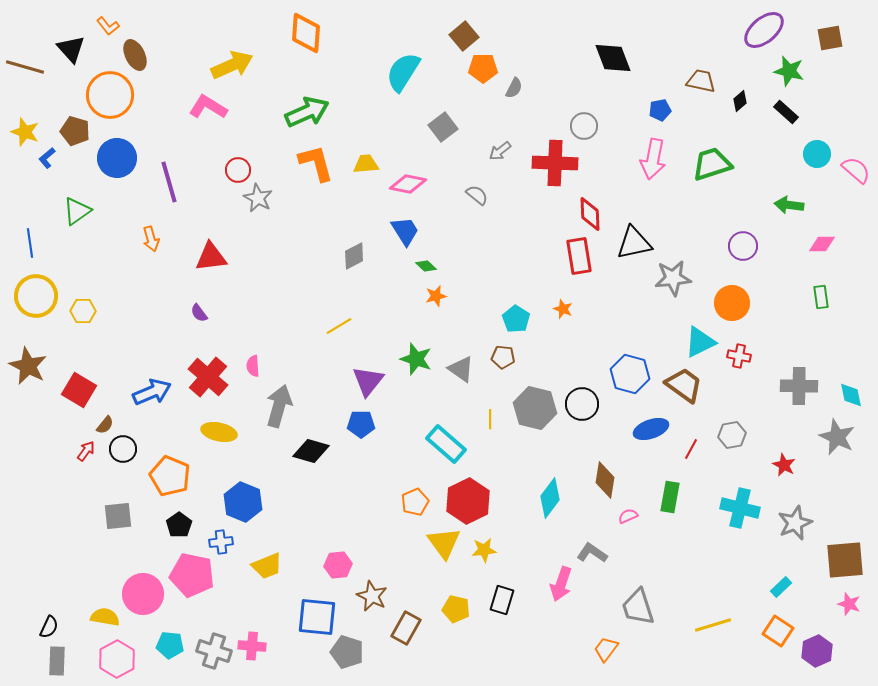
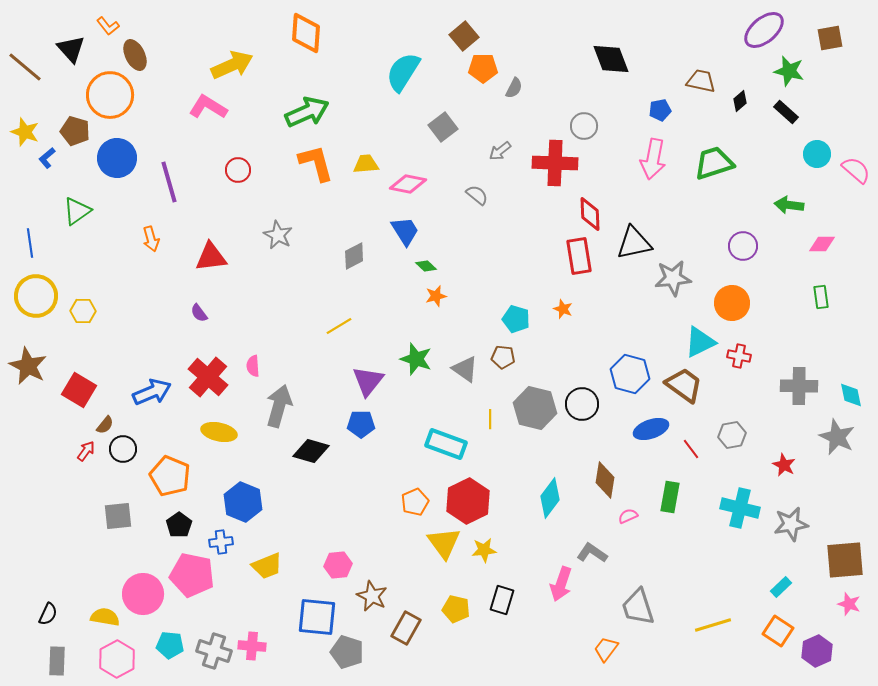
black diamond at (613, 58): moved 2 px left, 1 px down
brown line at (25, 67): rotated 24 degrees clockwise
green trapezoid at (712, 164): moved 2 px right, 1 px up
gray star at (258, 198): moved 20 px right, 37 px down
cyan pentagon at (516, 319): rotated 16 degrees counterclockwise
gray triangle at (461, 369): moved 4 px right
cyan rectangle at (446, 444): rotated 21 degrees counterclockwise
red line at (691, 449): rotated 65 degrees counterclockwise
gray star at (795, 523): moved 4 px left, 1 px down; rotated 12 degrees clockwise
black semicircle at (49, 627): moved 1 px left, 13 px up
